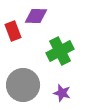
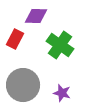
red rectangle: moved 2 px right, 8 px down; rotated 48 degrees clockwise
green cross: moved 6 px up; rotated 28 degrees counterclockwise
